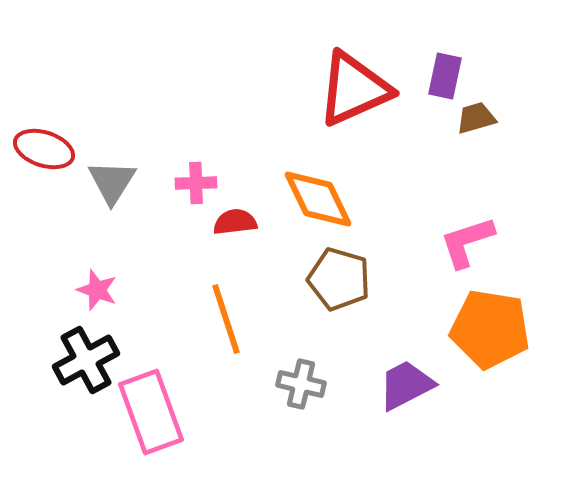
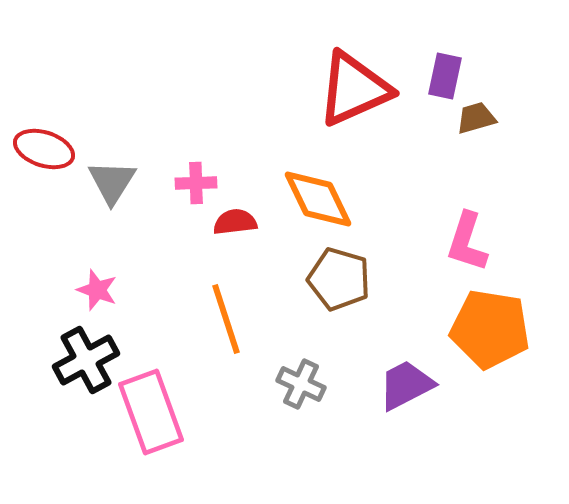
pink L-shape: rotated 54 degrees counterclockwise
gray cross: rotated 12 degrees clockwise
